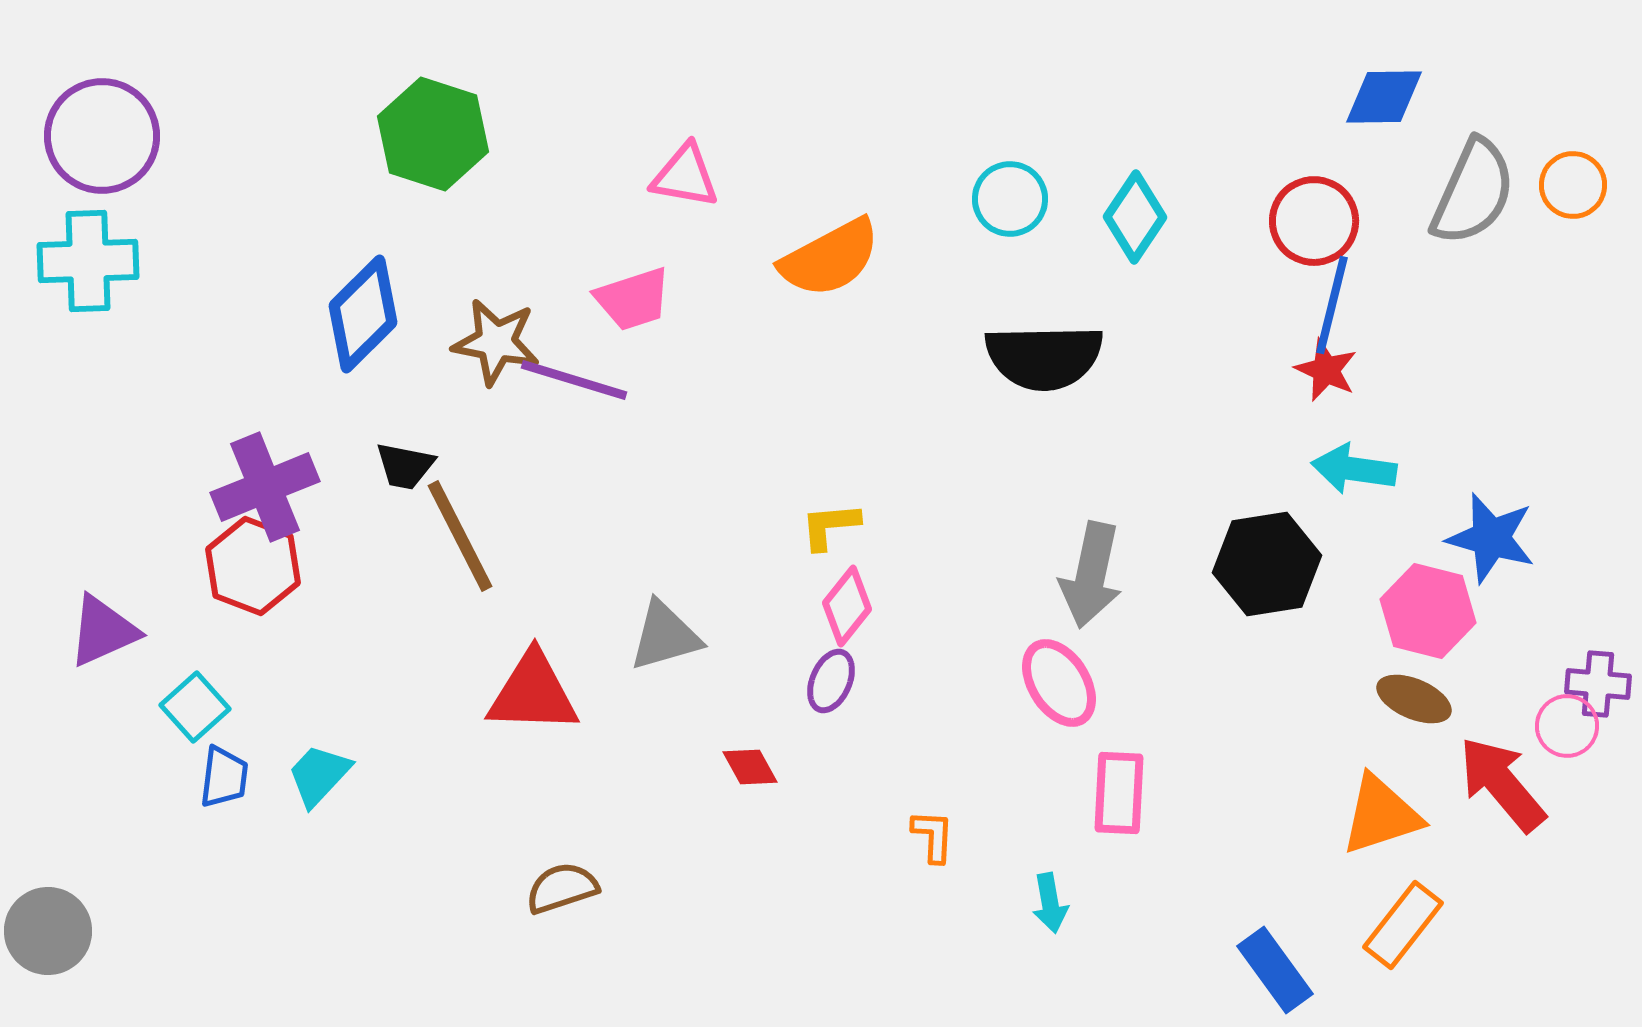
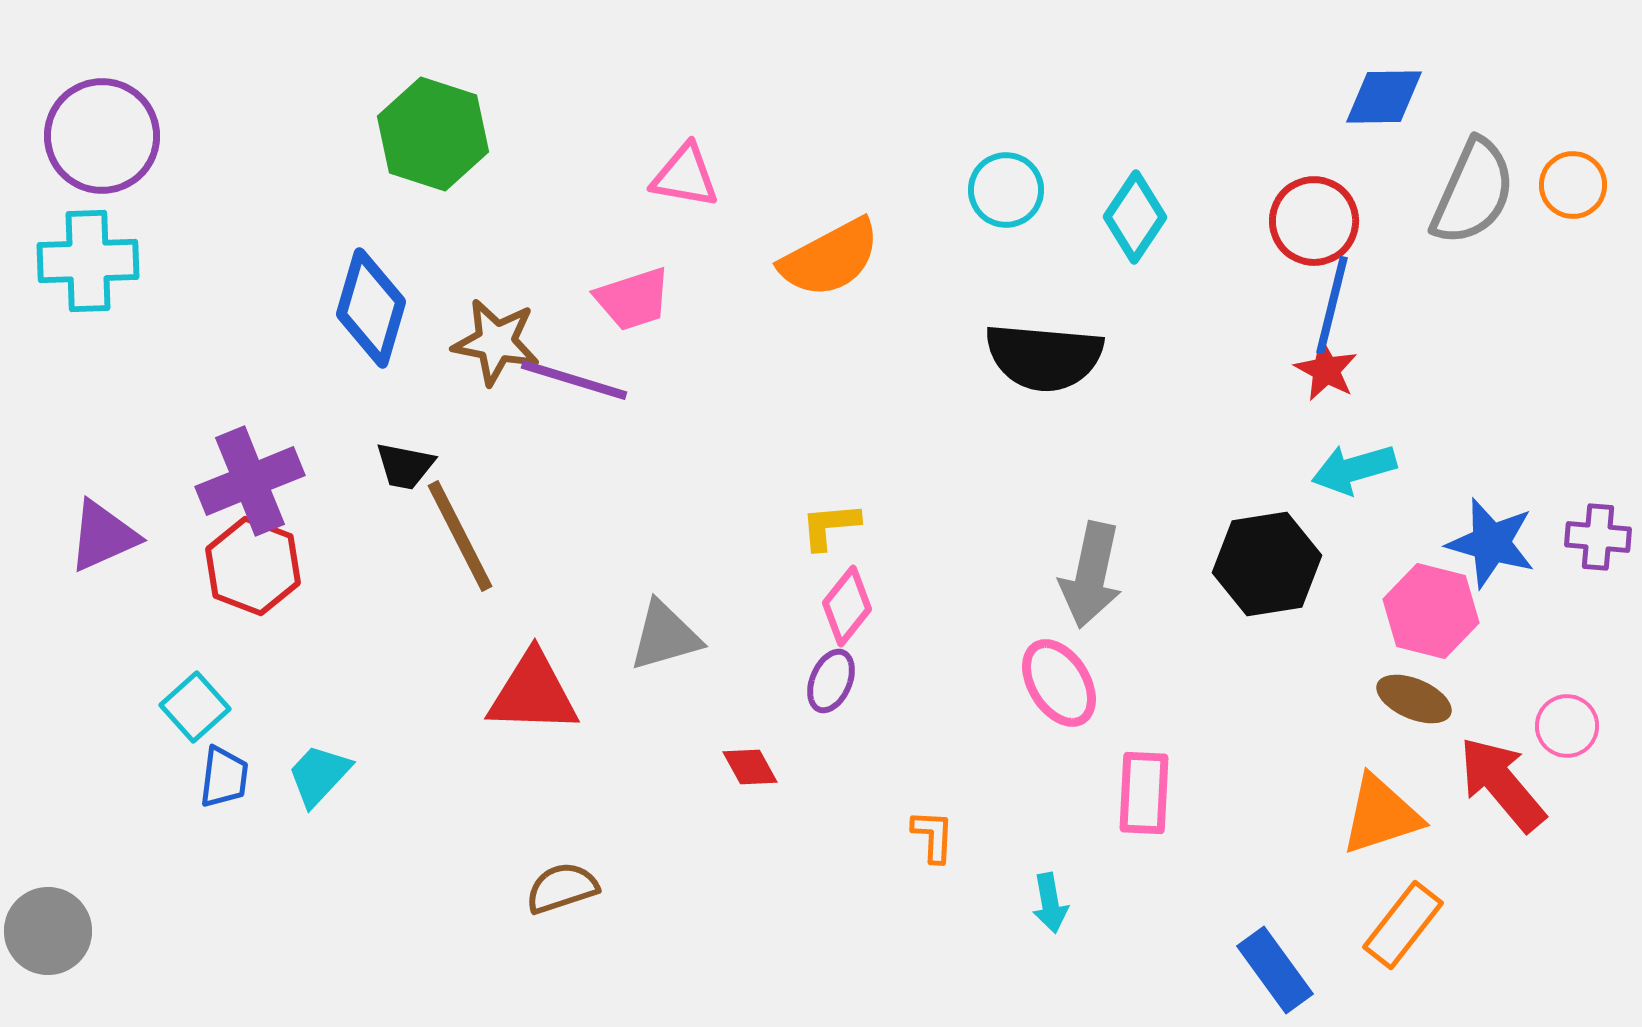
cyan circle at (1010, 199): moved 4 px left, 9 px up
blue diamond at (363, 314): moved 8 px right, 6 px up; rotated 29 degrees counterclockwise
black semicircle at (1044, 357): rotated 6 degrees clockwise
red star at (1326, 370): rotated 4 degrees clockwise
cyan arrow at (1354, 469): rotated 24 degrees counterclockwise
purple cross at (265, 487): moved 15 px left, 6 px up
blue star at (1491, 538): moved 5 px down
pink hexagon at (1428, 611): moved 3 px right
purple triangle at (103, 631): moved 95 px up
purple cross at (1598, 684): moved 147 px up
pink rectangle at (1119, 793): moved 25 px right
